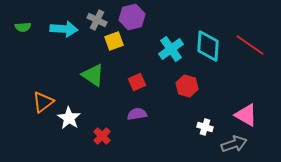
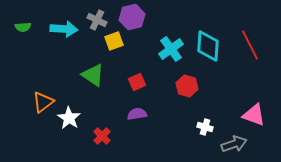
red line: rotated 28 degrees clockwise
pink triangle: moved 8 px right; rotated 10 degrees counterclockwise
